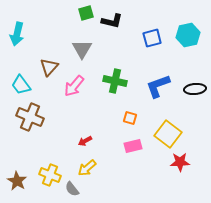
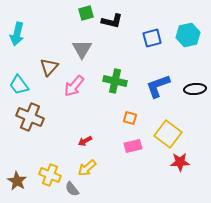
cyan trapezoid: moved 2 px left
